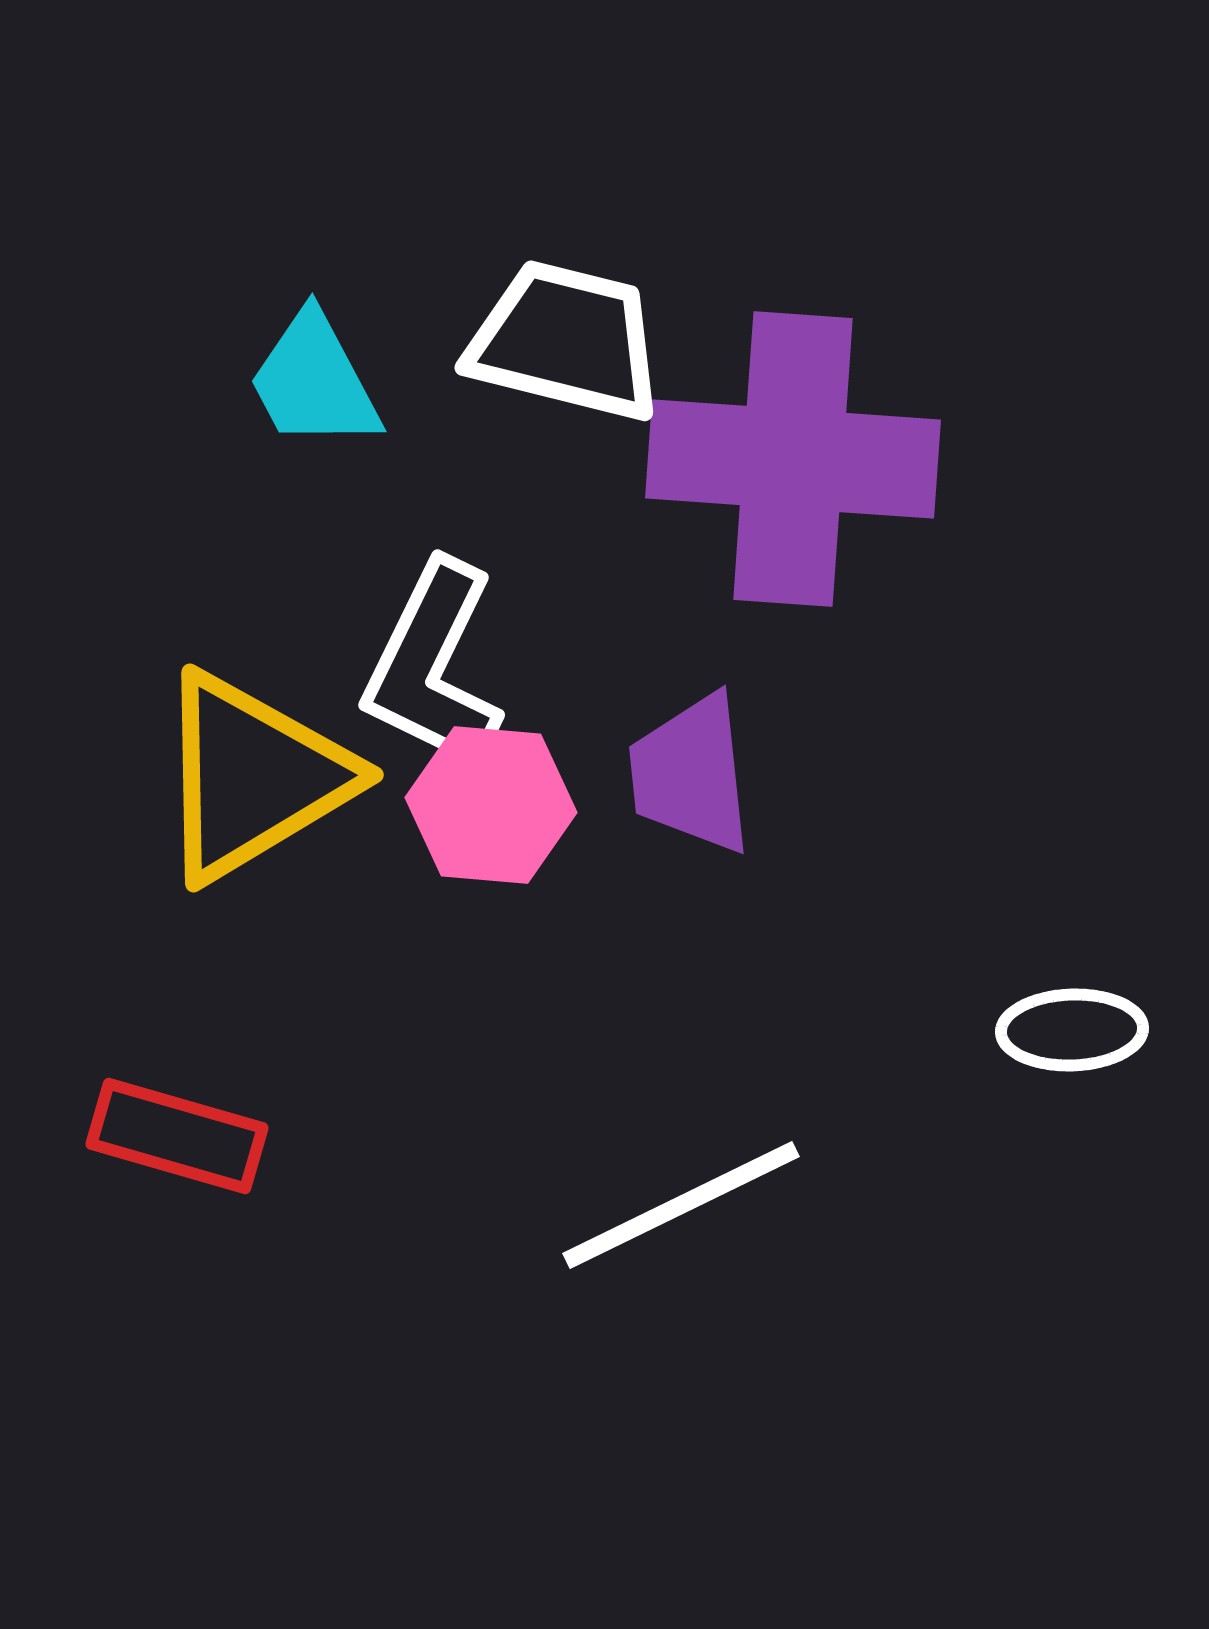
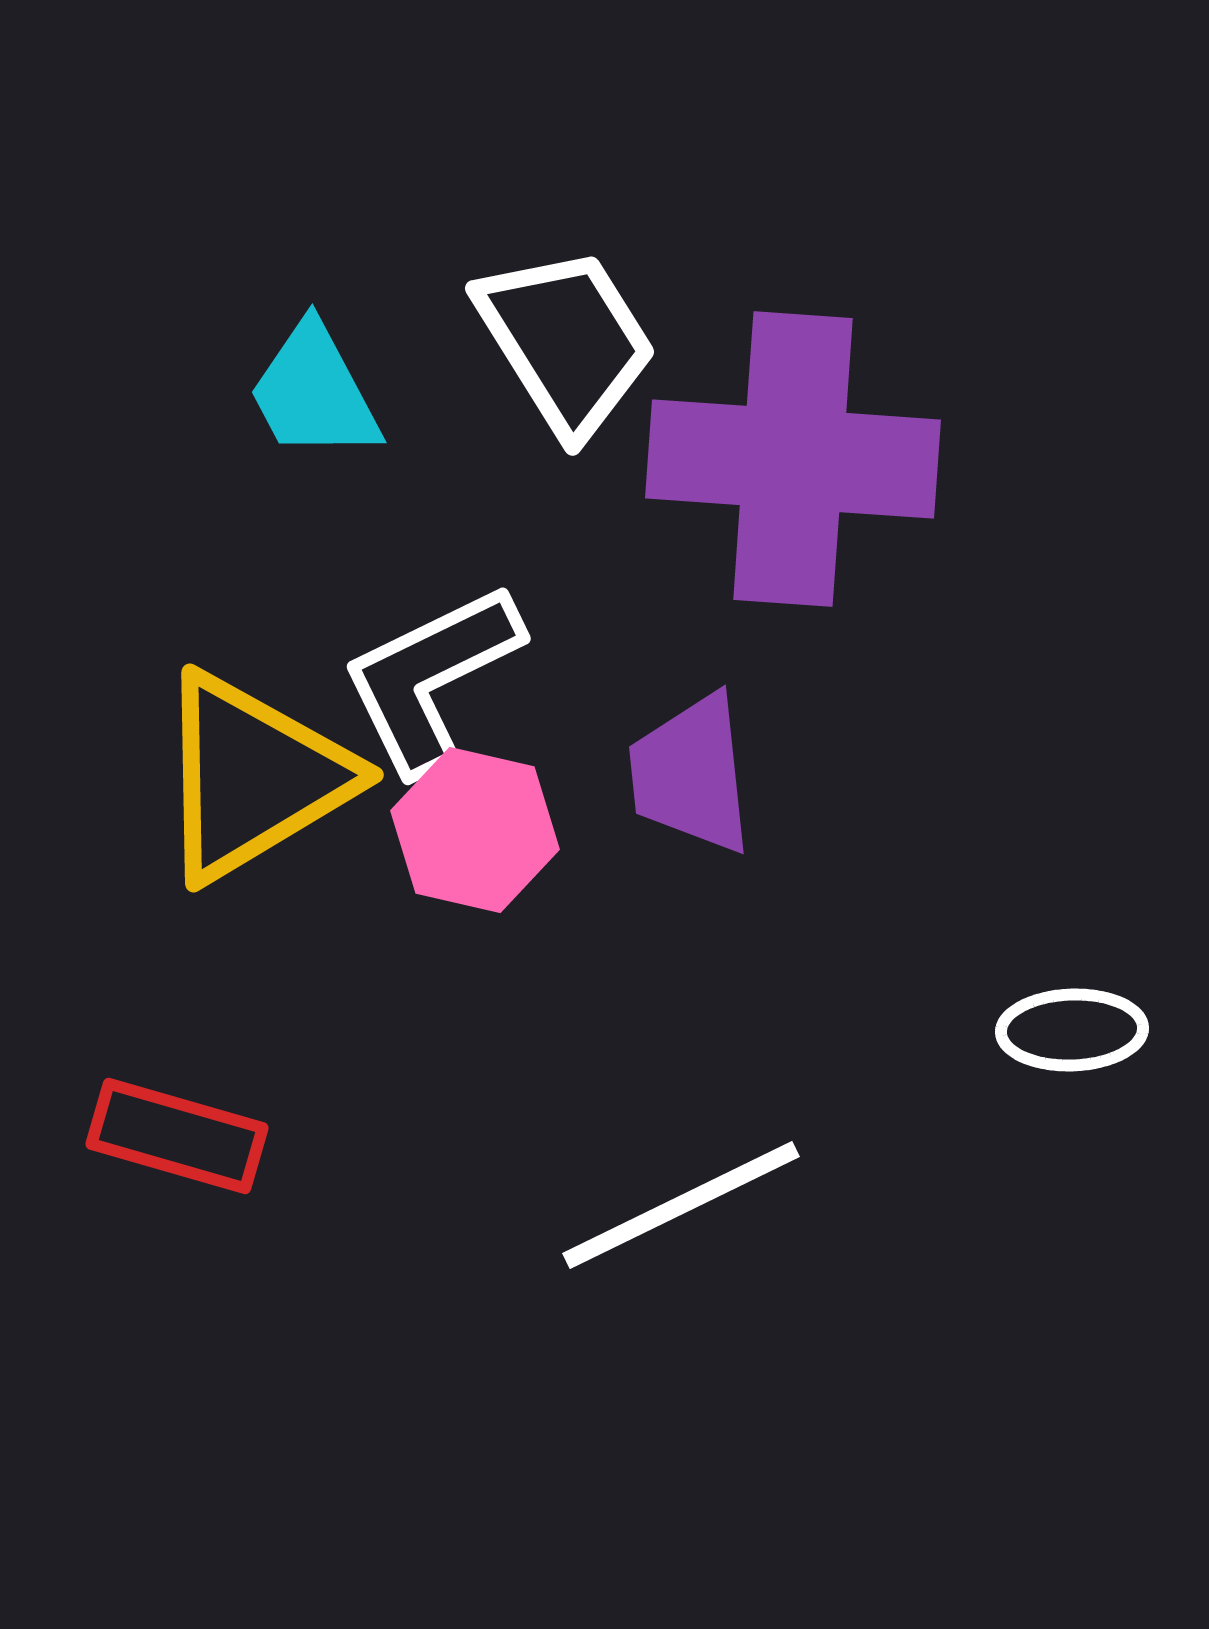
white trapezoid: rotated 44 degrees clockwise
cyan trapezoid: moved 11 px down
white L-shape: moved 2 px left, 12 px down; rotated 38 degrees clockwise
pink hexagon: moved 16 px left, 25 px down; rotated 8 degrees clockwise
